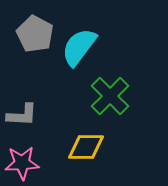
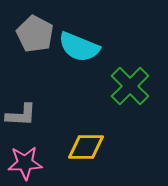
cyan semicircle: rotated 105 degrees counterclockwise
green cross: moved 20 px right, 10 px up
gray L-shape: moved 1 px left
pink star: moved 3 px right
